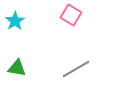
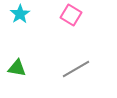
cyan star: moved 5 px right, 7 px up
